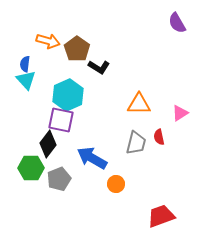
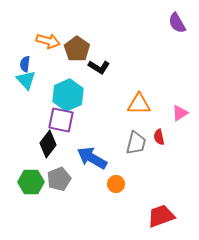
green hexagon: moved 14 px down
